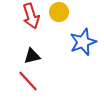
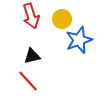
yellow circle: moved 3 px right, 7 px down
blue star: moved 4 px left, 2 px up
